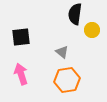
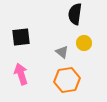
yellow circle: moved 8 px left, 13 px down
